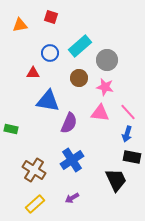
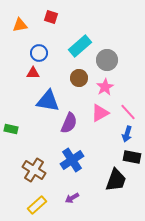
blue circle: moved 11 px left
pink star: rotated 30 degrees clockwise
pink triangle: rotated 36 degrees counterclockwise
black trapezoid: rotated 45 degrees clockwise
yellow rectangle: moved 2 px right, 1 px down
